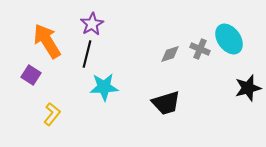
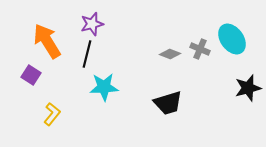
purple star: rotated 15 degrees clockwise
cyan ellipse: moved 3 px right
gray diamond: rotated 40 degrees clockwise
black trapezoid: moved 2 px right
